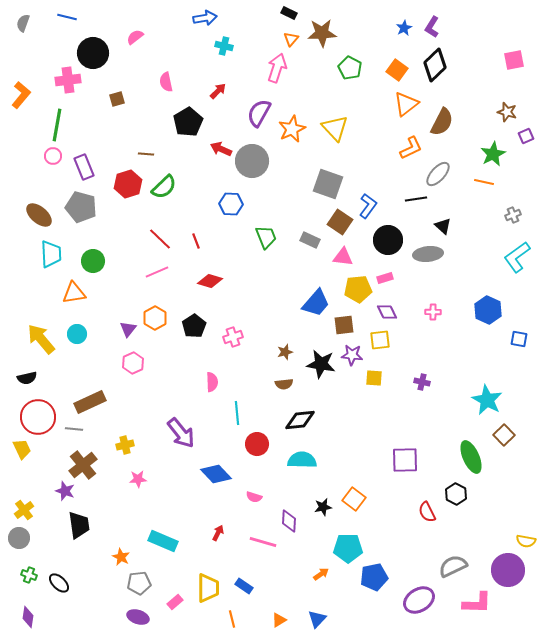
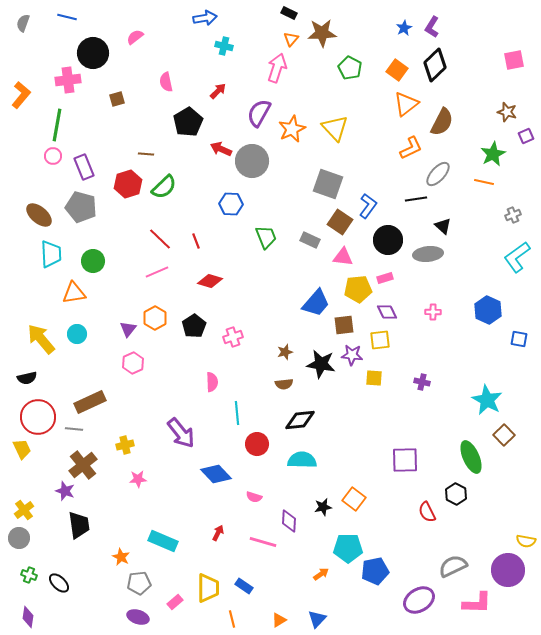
blue pentagon at (374, 577): moved 1 px right, 6 px up
